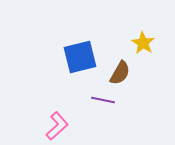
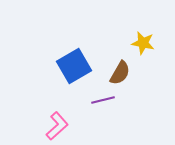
yellow star: rotated 20 degrees counterclockwise
blue square: moved 6 px left, 9 px down; rotated 16 degrees counterclockwise
purple line: rotated 25 degrees counterclockwise
